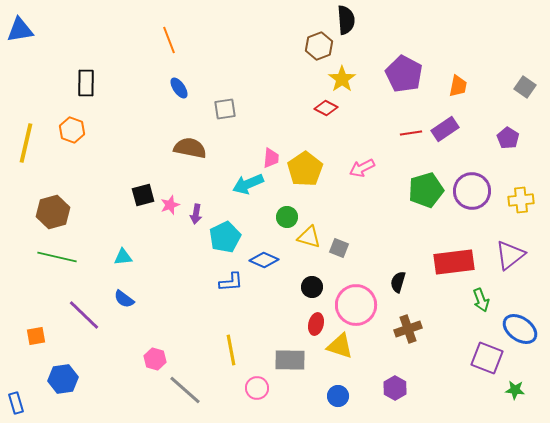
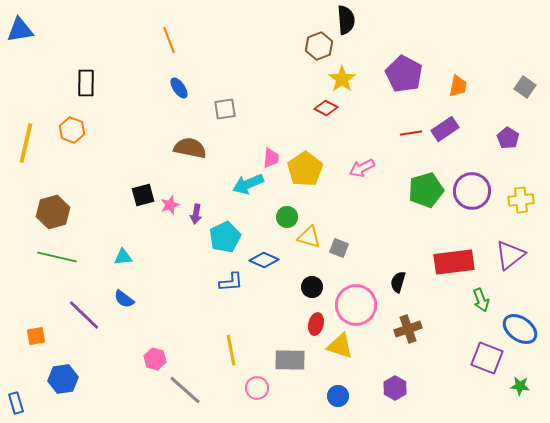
green star at (515, 390): moved 5 px right, 4 px up
